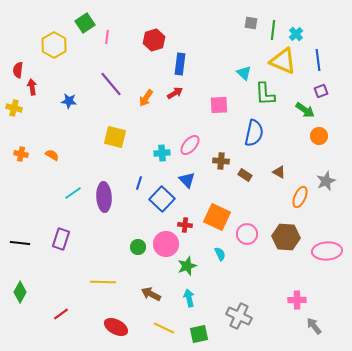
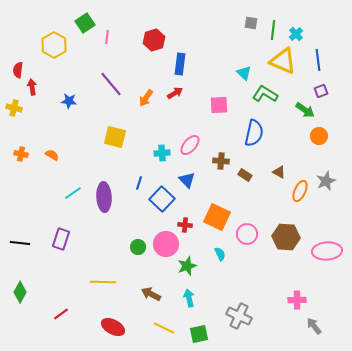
green L-shape at (265, 94): rotated 125 degrees clockwise
orange ellipse at (300, 197): moved 6 px up
red ellipse at (116, 327): moved 3 px left
